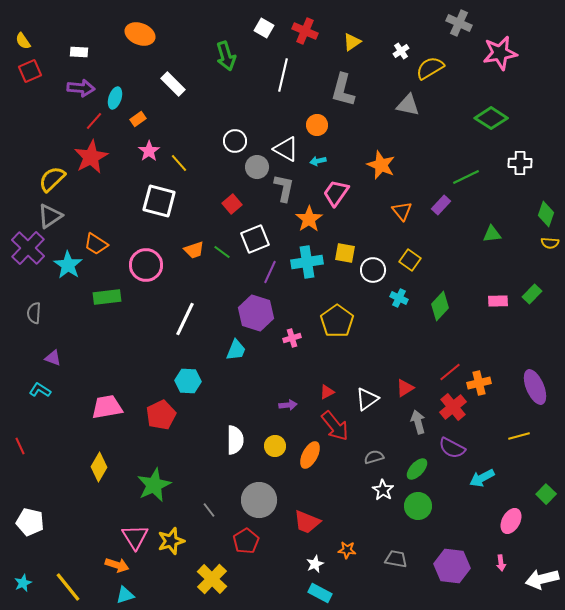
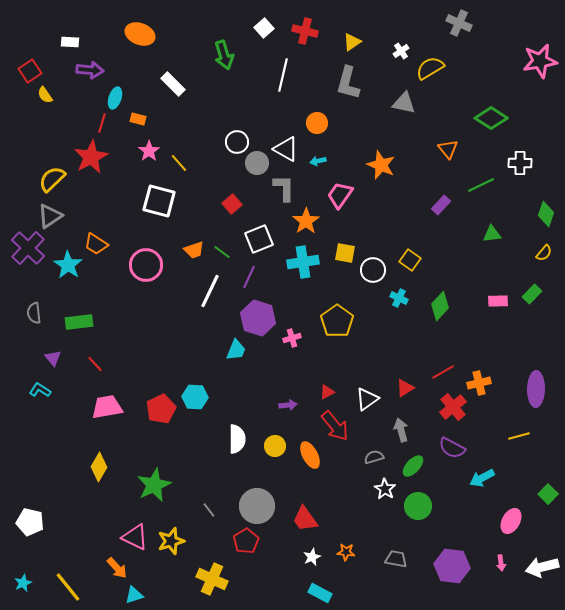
white square at (264, 28): rotated 18 degrees clockwise
red cross at (305, 31): rotated 10 degrees counterclockwise
yellow semicircle at (23, 41): moved 22 px right, 54 px down
white rectangle at (79, 52): moved 9 px left, 10 px up
pink star at (500, 53): moved 40 px right, 8 px down
green arrow at (226, 56): moved 2 px left, 1 px up
red square at (30, 71): rotated 10 degrees counterclockwise
purple arrow at (81, 88): moved 9 px right, 18 px up
gray L-shape at (343, 90): moved 5 px right, 7 px up
gray triangle at (408, 105): moved 4 px left, 2 px up
orange rectangle at (138, 119): rotated 49 degrees clockwise
red line at (94, 121): moved 8 px right, 2 px down; rotated 24 degrees counterclockwise
orange circle at (317, 125): moved 2 px up
white circle at (235, 141): moved 2 px right, 1 px down
gray circle at (257, 167): moved 4 px up
green line at (466, 177): moved 15 px right, 8 px down
gray L-shape at (284, 188): rotated 12 degrees counterclockwise
pink trapezoid at (336, 193): moved 4 px right, 2 px down
orange triangle at (402, 211): moved 46 px right, 62 px up
orange star at (309, 219): moved 3 px left, 2 px down
white square at (255, 239): moved 4 px right
yellow semicircle at (550, 243): moved 6 px left, 10 px down; rotated 54 degrees counterclockwise
cyan cross at (307, 262): moved 4 px left
purple line at (270, 272): moved 21 px left, 5 px down
green rectangle at (107, 297): moved 28 px left, 25 px down
gray semicircle at (34, 313): rotated 10 degrees counterclockwise
purple hexagon at (256, 313): moved 2 px right, 5 px down
white line at (185, 319): moved 25 px right, 28 px up
purple triangle at (53, 358): rotated 30 degrees clockwise
red line at (450, 372): moved 7 px left; rotated 10 degrees clockwise
cyan hexagon at (188, 381): moved 7 px right, 16 px down
purple ellipse at (535, 387): moved 1 px right, 2 px down; rotated 24 degrees clockwise
red pentagon at (161, 415): moved 6 px up
gray arrow at (418, 422): moved 17 px left, 8 px down
white semicircle at (235, 440): moved 2 px right, 1 px up
red line at (20, 446): moved 75 px right, 82 px up; rotated 18 degrees counterclockwise
orange ellipse at (310, 455): rotated 56 degrees counterclockwise
green ellipse at (417, 469): moved 4 px left, 3 px up
white star at (383, 490): moved 2 px right, 1 px up
green square at (546, 494): moved 2 px right
gray circle at (259, 500): moved 2 px left, 6 px down
red trapezoid at (307, 522): moved 2 px left, 3 px up; rotated 32 degrees clockwise
pink triangle at (135, 537): rotated 32 degrees counterclockwise
orange star at (347, 550): moved 1 px left, 2 px down
white star at (315, 564): moved 3 px left, 7 px up
orange arrow at (117, 565): moved 3 px down; rotated 30 degrees clockwise
yellow cross at (212, 579): rotated 20 degrees counterclockwise
white arrow at (542, 579): moved 12 px up
cyan triangle at (125, 595): moved 9 px right
